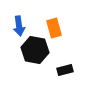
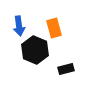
black hexagon: rotated 12 degrees clockwise
black rectangle: moved 1 px right, 1 px up
